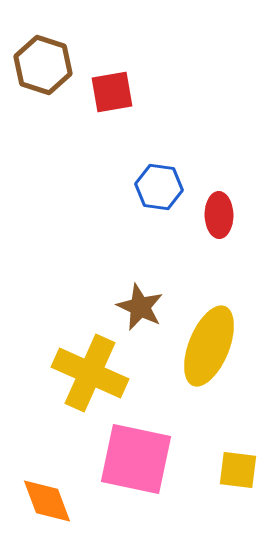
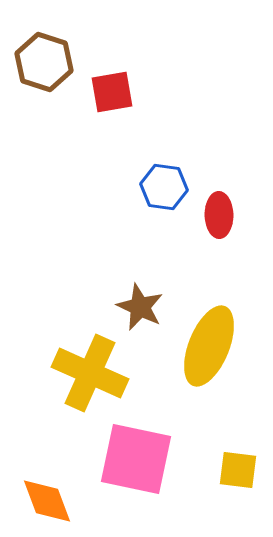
brown hexagon: moved 1 px right, 3 px up
blue hexagon: moved 5 px right
